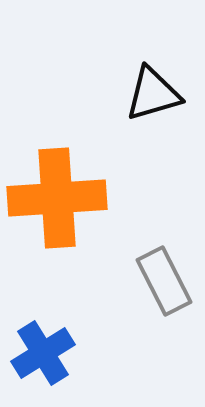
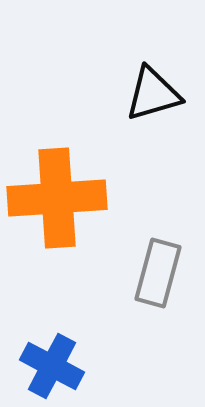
gray rectangle: moved 6 px left, 8 px up; rotated 42 degrees clockwise
blue cross: moved 9 px right, 13 px down; rotated 30 degrees counterclockwise
